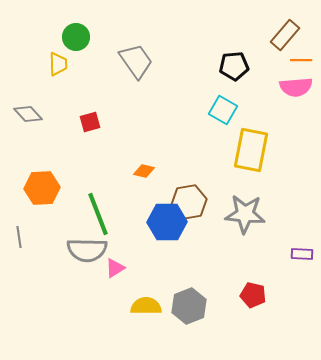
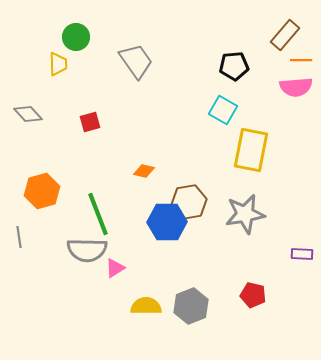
orange hexagon: moved 3 px down; rotated 12 degrees counterclockwise
gray star: rotated 15 degrees counterclockwise
gray hexagon: moved 2 px right
